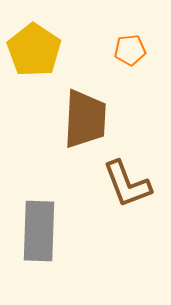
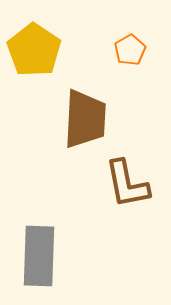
orange pentagon: rotated 24 degrees counterclockwise
brown L-shape: rotated 10 degrees clockwise
gray rectangle: moved 25 px down
